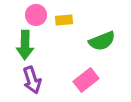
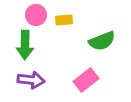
purple arrow: moved 1 px left; rotated 64 degrees counterclockwise
